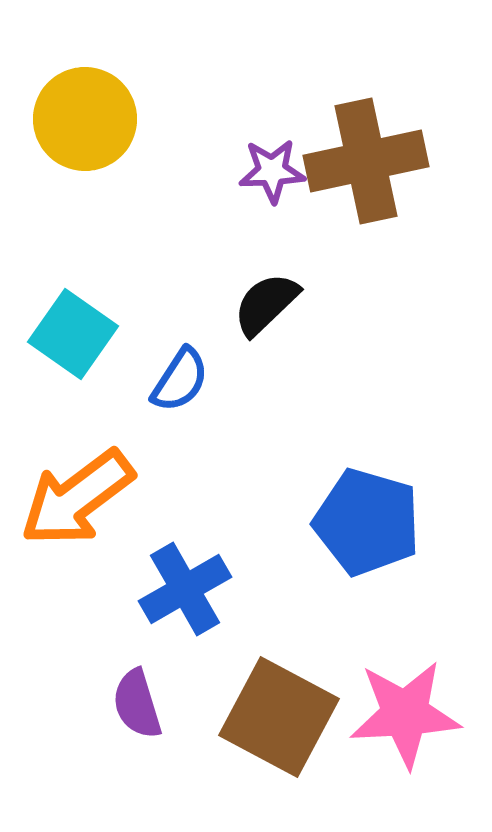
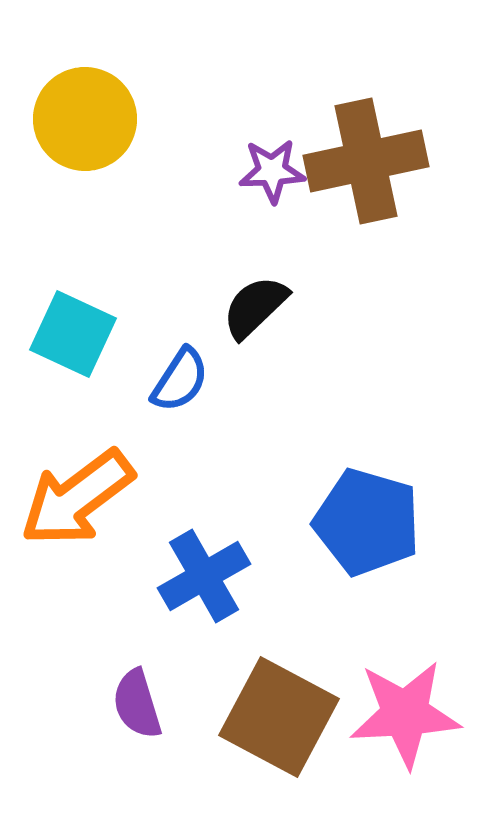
black semicircle: moved 11 px left, 3 px down
cyan square: rotated 10 degrees counterclockwise
blue cross: moved 19 px right, 13 px up
